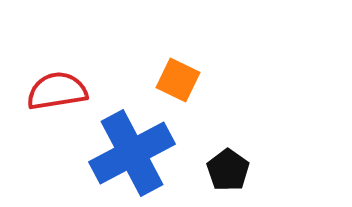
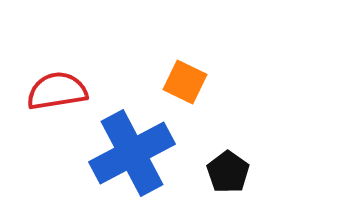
orange square: moved 7 px right, 2 px down
black pentagon: moved 2 px down
